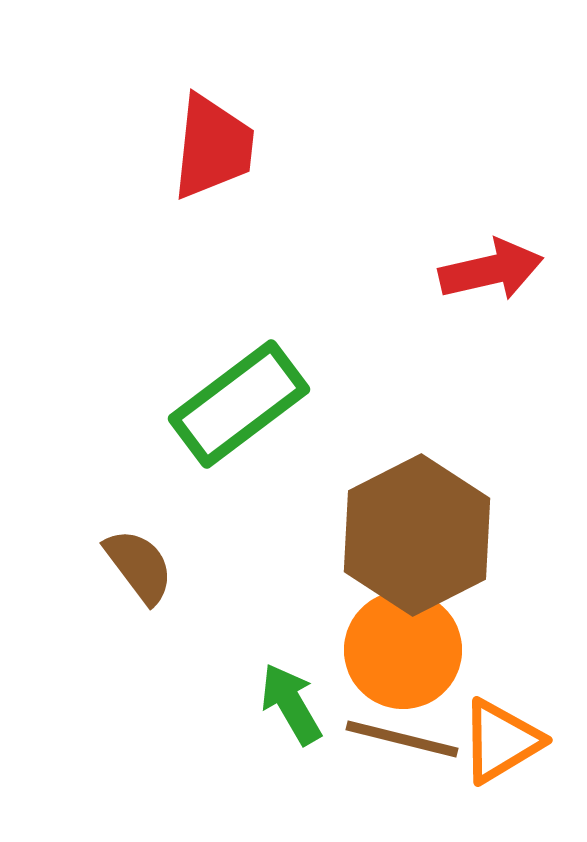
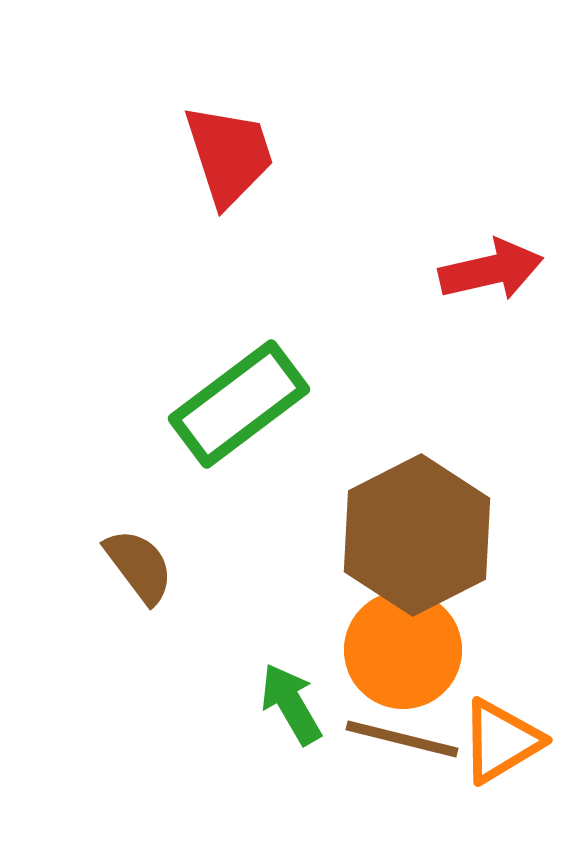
red trapezoid: moved 16 px right, 8 px down; rotated 24 degrees counterclockwise
